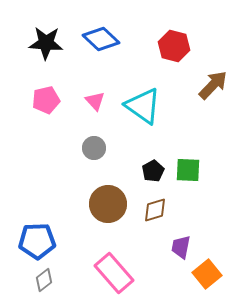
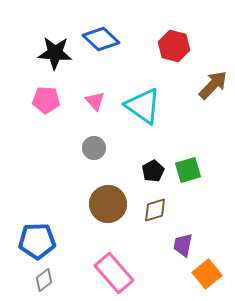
black star: moved 9 px right, 10 px down
pink pentagon: rotated 16 degrees clockwise
green square: rotated 20 degrees counterclockwise
purple trapezoid: moved 2 px right, 2 px up
